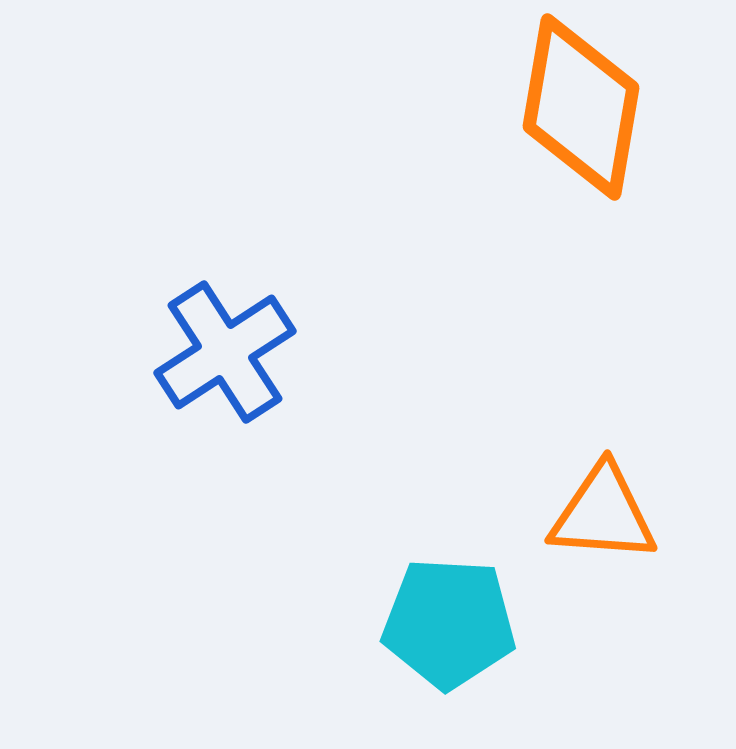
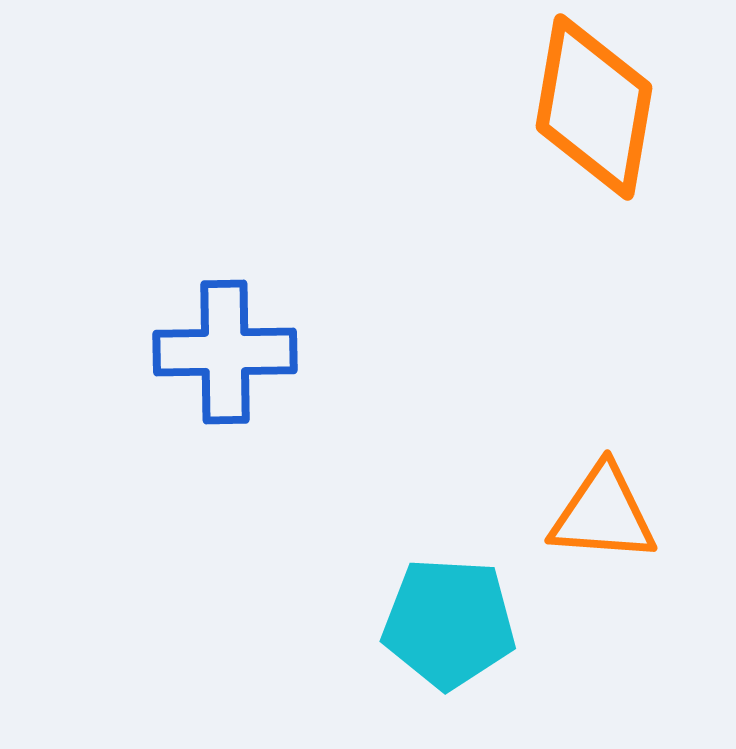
orange diamond: moved 13 px right
blue cross: rotated 32 degrees clockwise
